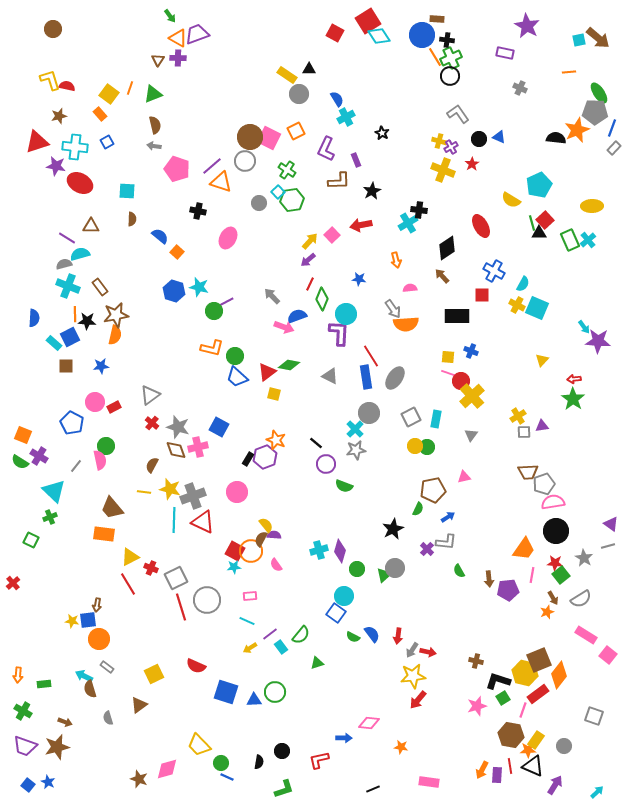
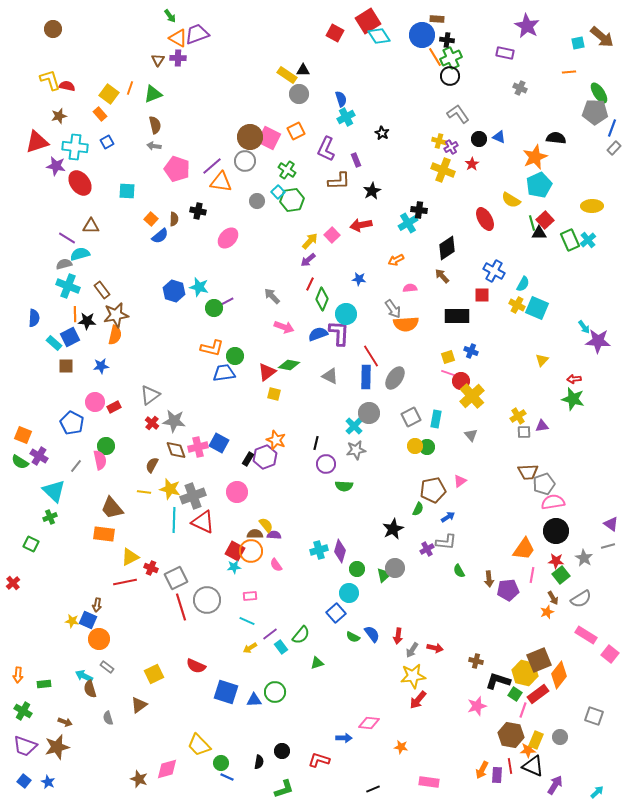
brown arrow at (598, 38): moved 4 px right, 1 px up
cyan square at (579, 40): moved 1 px left, 3 px down
black triangle at (309, 69): moved 6 px left, 1 px down
blue semicircle at (337, 99): moved 4 px right; rotated 14 degrees clockwise
orange star at (577, 130): moved 42 px left, 27 px down
orange triangle at (221, 182): rotated 10 degrees counterclockwise
red ellipse at (80, 183): rotated 25 degrees clockwise
gray circle at (259, 203): moved 2 px left, 2 px up
brown semicircle at (132, 219): moved 42 px right
red ellipse at (481, 226): moved 4 px right, 7 px up
blue semicircle at (160, 236): rotated 102 degrees clockwise
pink ellipse at (228, 238): rotated 15 degrees clockwise
orange square at (177, 252): moved 26 px left, 33 px up
orange arrow at (396, 260): rotated 77 degrees clockwise
brown rectangle at (100, 287): moved 2 px right, 3 px down
green circle at (214, 311): moved 3 px up
blue semicircle at (297, 316): moved 21 px right, 18 px down
yellow square at (448, 357): rotated 24 degrees counterclockwise
blue trapezoid at (237, 377): moved 13 px left, 4 px up; rotated 130 degrees clockwise
blue rectangle at (366, 377): rotated 10 degrees clockwise
green star at (573, 399): rotated 20 degrees counterclockwise
gray star at (178, 427): moved 4 px left, 6 px up; rotated 10 degrees counterclockwise
blue square at (219, 427): moved 16 px down
cyan cross at (355, 429): moved 1 px left, 3 px up
gray triangle at (471, 435): rotated 16 degrees counterclockwise
black line at (316, 443): rotated 64 degrees clockwise
pink triangle at (464, 477): moved 4 px left, 4 px down; rotated 24 degrees counterclockwise
green semicircle at (344, 486): rotated 18 degrees counterclockwise
brown semicircle at (261, 539): moved 6 px left, 5 px up; rotated 63 degrees clockwise
green square at (31, 540): moved 4 px down
purple cross at (427, 549): rotated 16 degrees clockwise
red star at (555, 563): moved 1 px right, 2 px up
red line at (128, 584): moved 3 px left, 2 px up; rotated 70 degrees counterclockwise
cyan circle at (344, 596): moved 5 px right, 3 px up
blue square at (336, 613): rotated 12 degrees clockwise
blue square at (88, 620): rotated 30 degrees clockwise
red arrow at (428, 652): moved 7 px right, 4 px up
pink square at (608, 655): moved 2 px right, 1 px up
green square at (503, 698): moved 12 px right, 4 px up; rotated 24 degrees counterclockwise
yellow rectangle at (536, 740): rotated 12 degrees counterclockwise
gray circle at (564, 746): moved 4 px left, 9 px up
red L-shape at (319, 760): rotated 30 degrees clockwise
blue square at (28, 785): moved 4 px left, 4 px up
